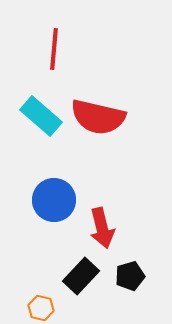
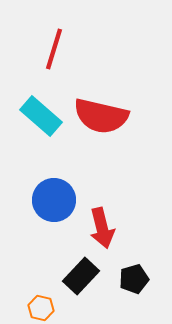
red line: rotated 12 degrees clockwise
red semicircle: moved 3 px right, 1 px up
black pentagon: moved 4 px right, 3 px down
